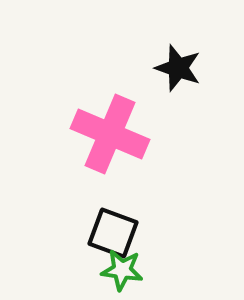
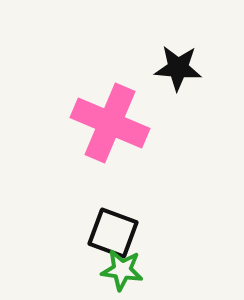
black star: rotated 15 degrees counterclockwise
pink cross: moved 11 px up
